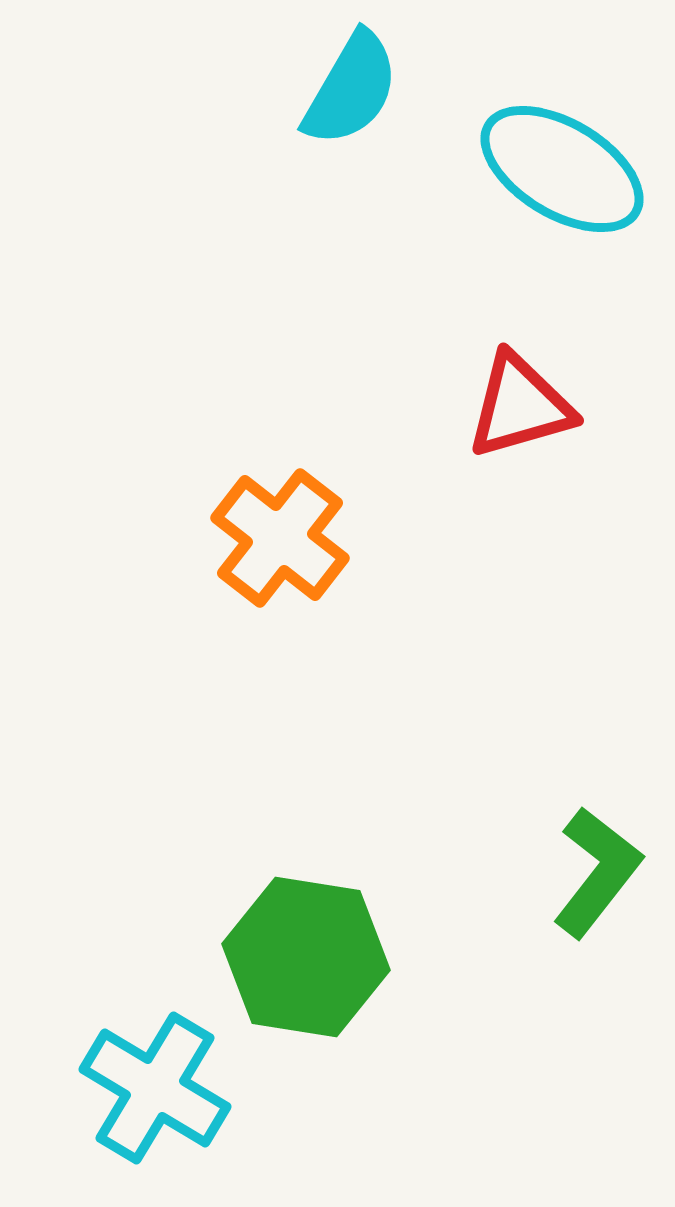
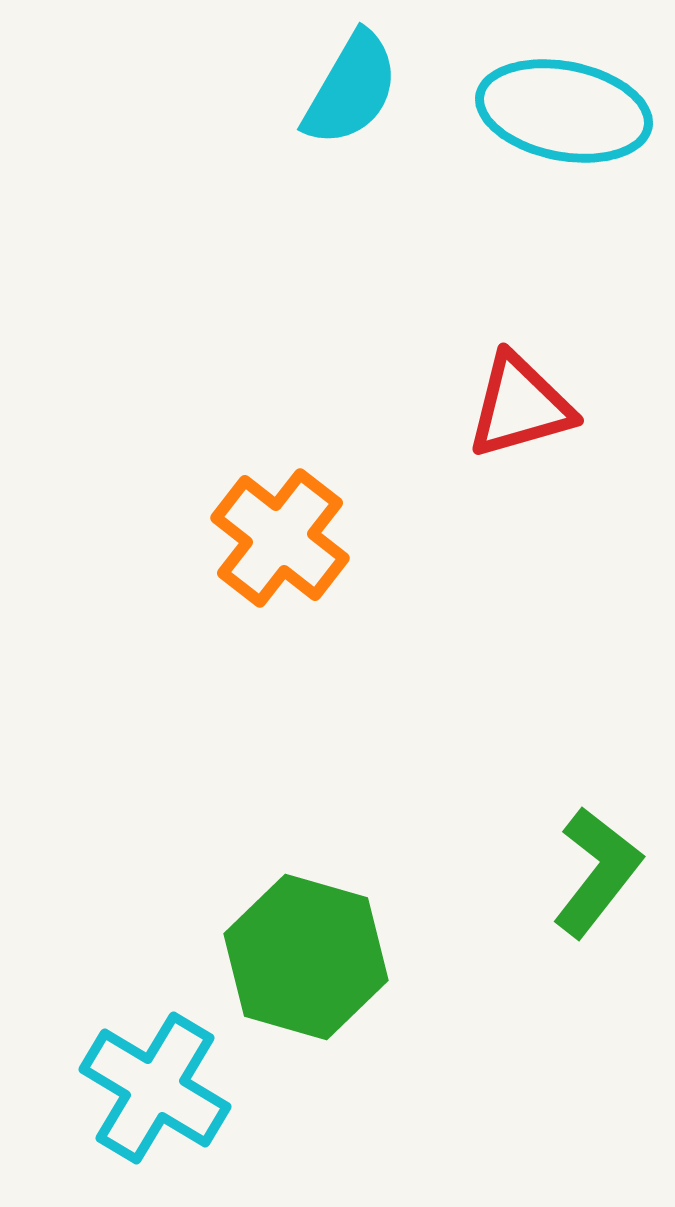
cyan ellipse: moved 2 px right, 58 px up; rotated 20 degrees counterclockwise
green hexagon: rotated 7 degrees clockwise
